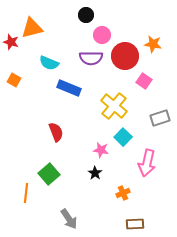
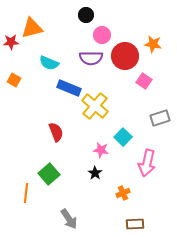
red star: rotated 21 degrees counterclockwise
yellow cross: moved 19 px left
